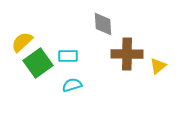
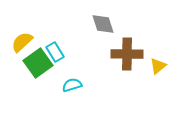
gray diamond: rotated 15 degrees counterclockwise
cyan rectangle: moved 13 px left, 4 px up; rotated 60 degrees clockwise
